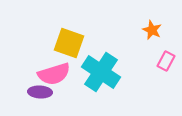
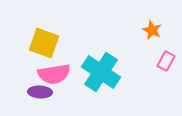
yellow square: moved 25 px left
pink semicircle: rotated 8 degrees clockwise
